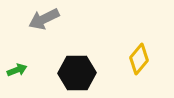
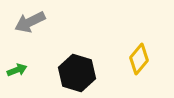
gray arrow: moved 14 px left, 3 px down
black hexagon: rotated 18 degrees clockwise
